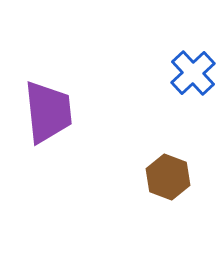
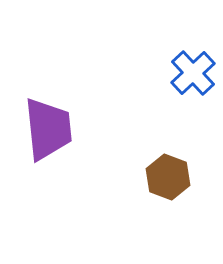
purple trapezoid: moved 17 px down
